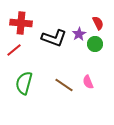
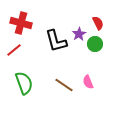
red cross: rotated 10 degrees clockwise
black L-shape: moved 2 px right, 3 px down; rotated 55 degrees clockwise
green semicircle: rotated 145 degrees clockwise
